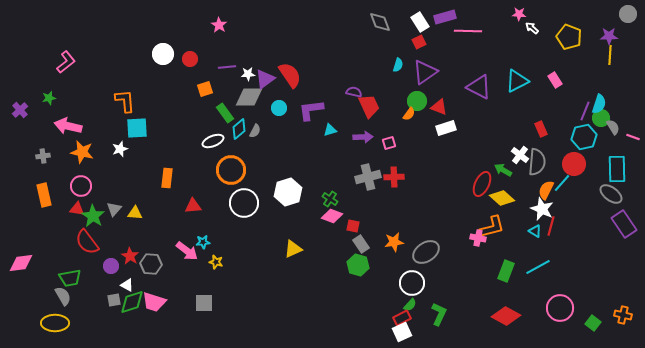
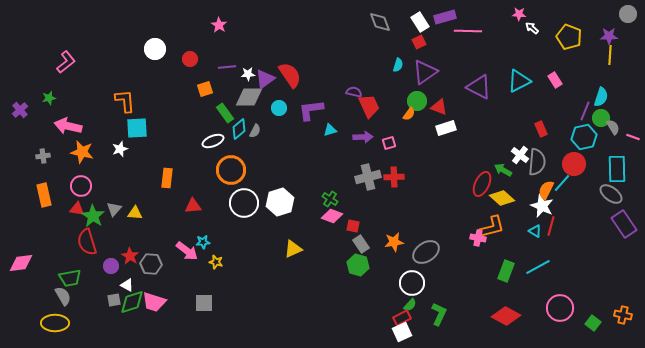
white circle at (163, 54): moved 8 px left, 5 px up
cyan triangle at (517, 81): moved 2 px right
cyan semicircle at (599, 104): moved 2 px right, 7 px up
white hexagon at (288, 192): moved 8 px left, 10 px down
white star at (542, 209): moved 3 px up
red semicircle at (87, 242): rotated 20 degrees clockwise
